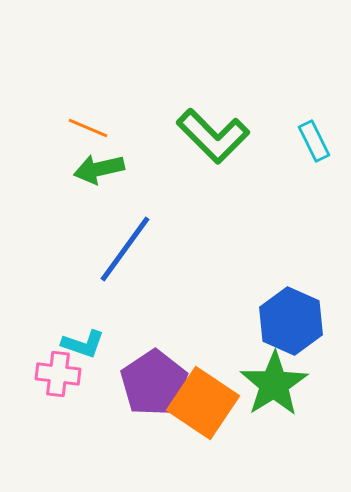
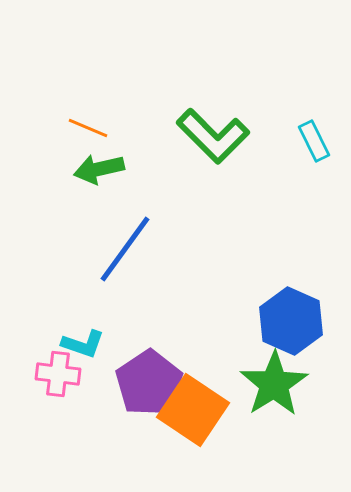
purple pentagon: moved 5 px left
orange square: moved 10 px left, 7 px down
